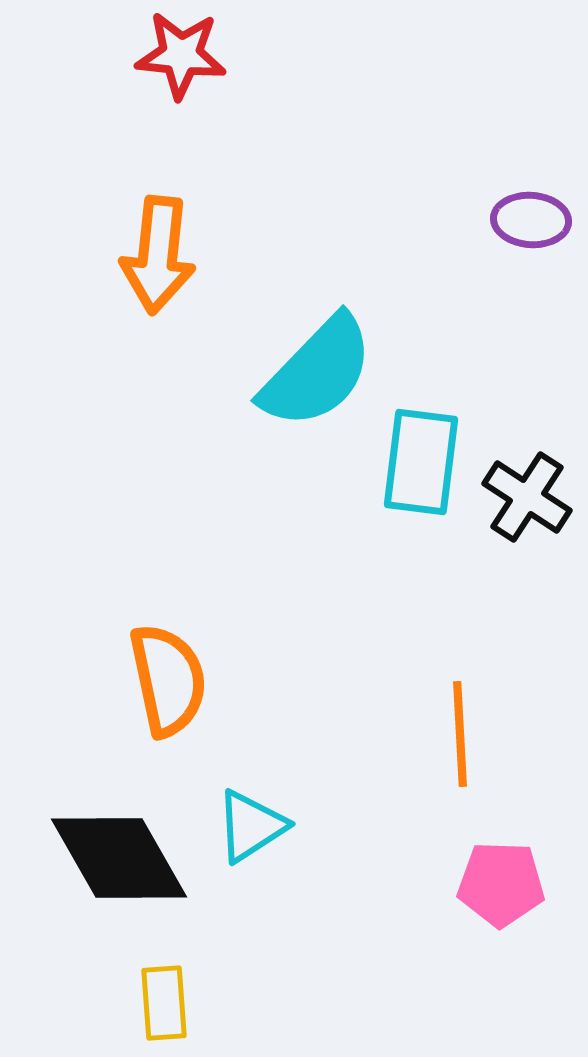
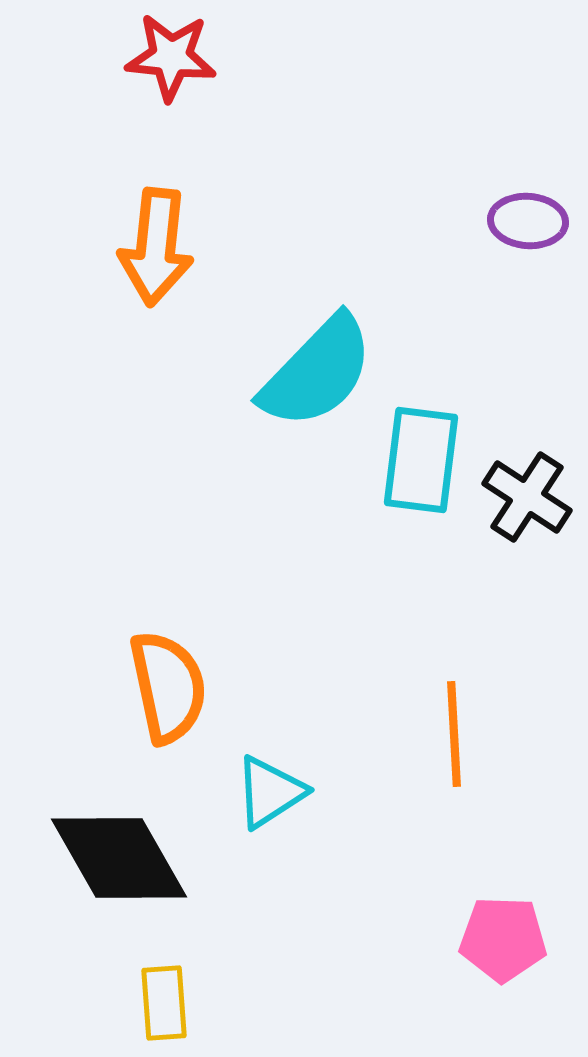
red star: moved 10 px left, 2 px down
purple ellipse: moved 3 px left, 1 px down
orange arrow: moved 2 px left, 8 px up
cyan rectangle: moved 2 px up
orange semicircle: moved 7 px down
orange line: moved 6 px left
cyan triangle: moved 19 px right, 34 px up
pink pentagon: moved 2 px right, 55 px down
